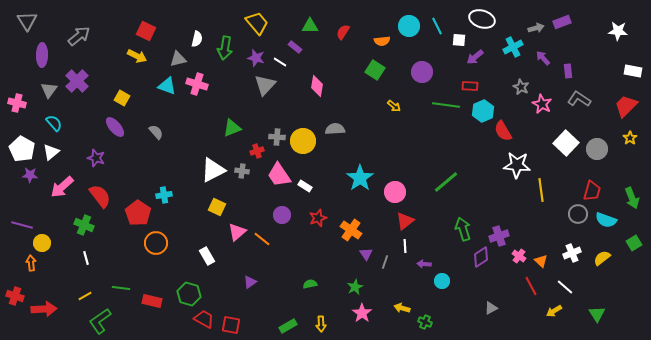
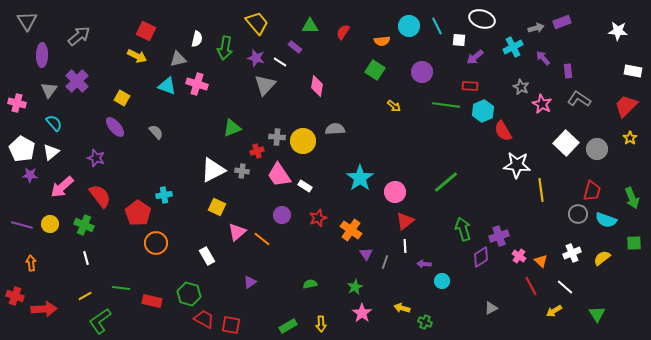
yellow circle at (42, 243): moved 8 px right, 19 px up
green square at (634, 243): rotated 28 degrees clockwise
